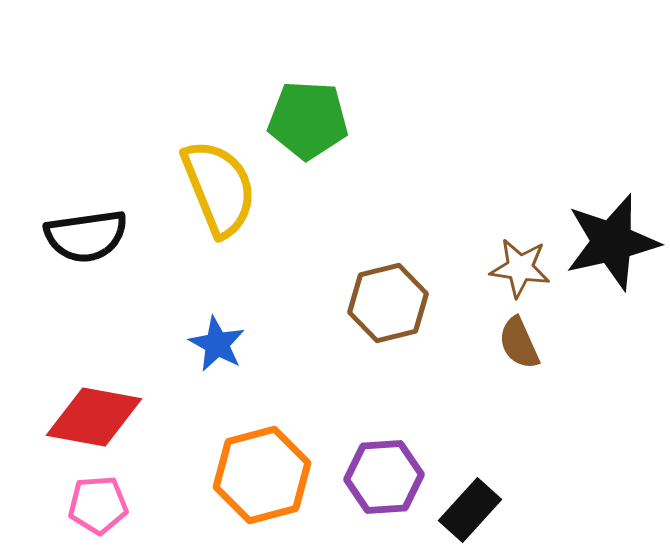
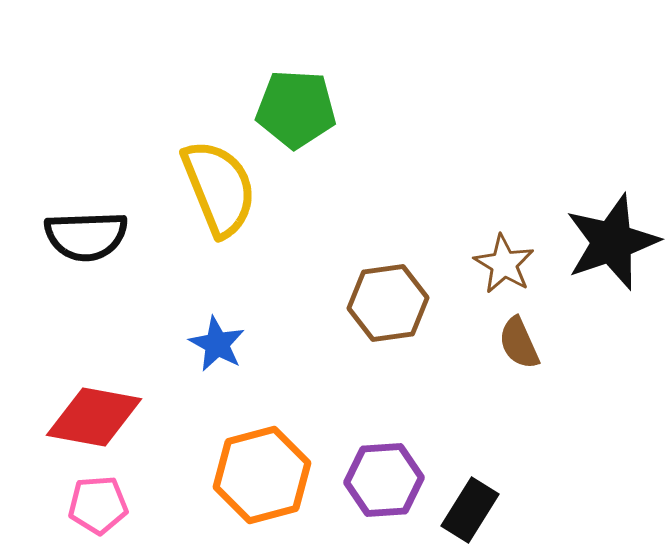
green pentagon: moved 12 px left, 11 px up
black semicircle: rotated 6 degrees clockwise
black star: rotated 6 degrees counterclockwise
brown star: moved 16 px left, 4 px up; rotated 22 degrees clockwise
brown hexagon: rotated 6 degrees clockwise
purple hexagon: moved 3 px down
black rectangle: rotated 10 degrees counterclockwise
